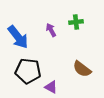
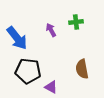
blue arrow: moved 1 px left, 1 px down
brown semicircle: rotated 42 degrees clockwise
